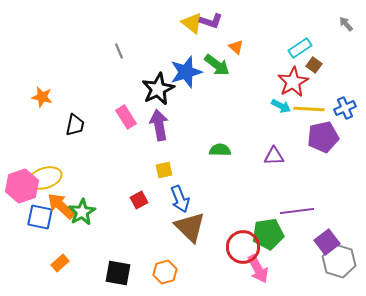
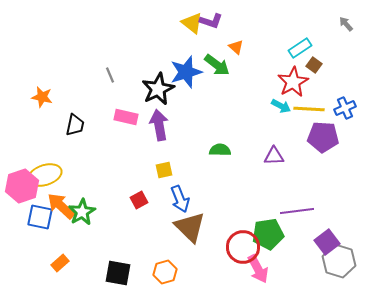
gray line: moved 9 px left, 24 px down
pink rectangle: rotated 45 degrees counterclockwise
purple pentagon: rotated 16 degrees clockwise
yellow ellipse: moved 3 px up
